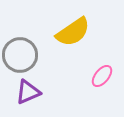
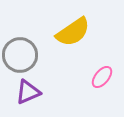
pink ellipse: moved 1 px down
